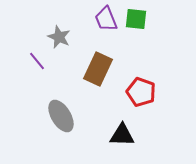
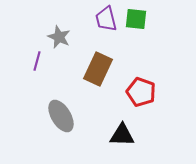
purple trapezoid: rotated 8 degrees clockwise
purple line: rotated 54 degrees clockwise
